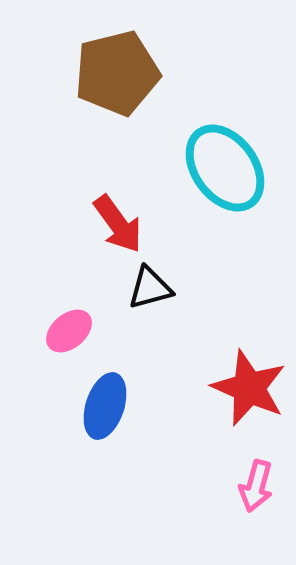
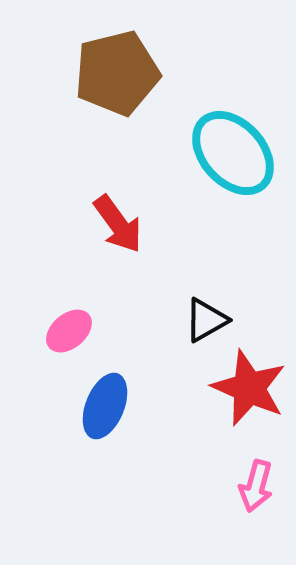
cyan ellipse: moved 8 px right, 15 px up; rotated 6 degrees counterclockwise
black triangle: moved 56 px right, 32 px down; rotated 15 degrees counterclockwise
blue ellipse: rotated 4 degrees clockwise
